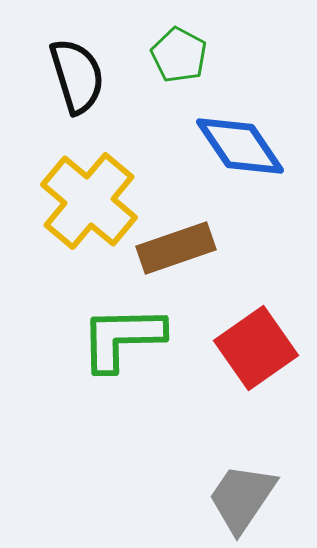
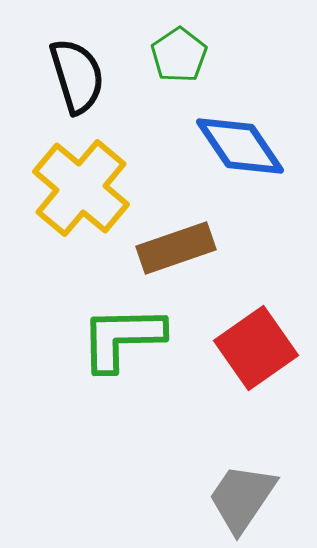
green pentagon: rotated 10 degrees clockwise
yellow cross: moved 8 px left, 13 px up
